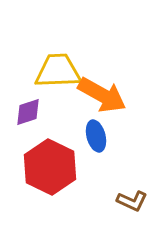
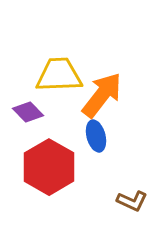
yellow trapezoid: moved 1 px right, 4 px down
orange arrow: rotated 81 degrees counterclockwise
purple diamond: rotated 64 degrees clockwise
red hexagon: moved 1 px left; rotated 4 degrees clockwise
